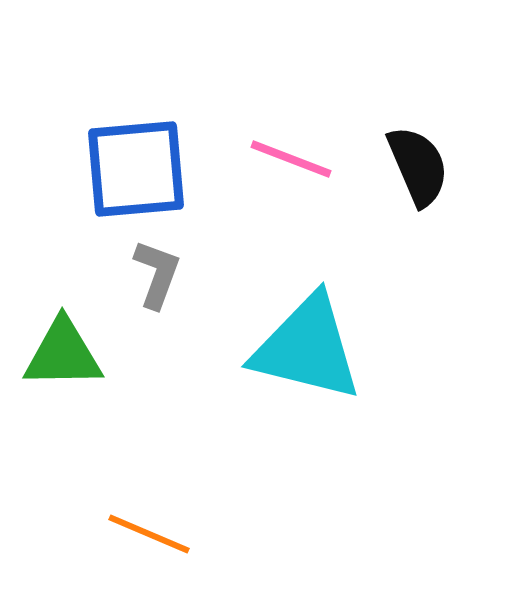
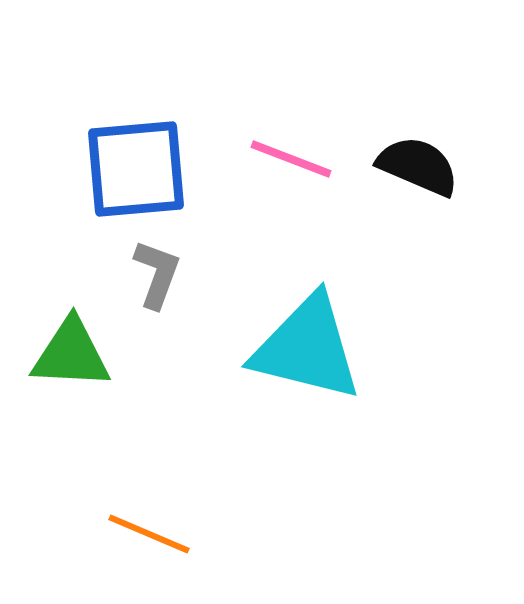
black semicircle: rotated 44 degrees counterclockwise
green triangle: moved 8 px right; rotated 4 degrees clockwise
